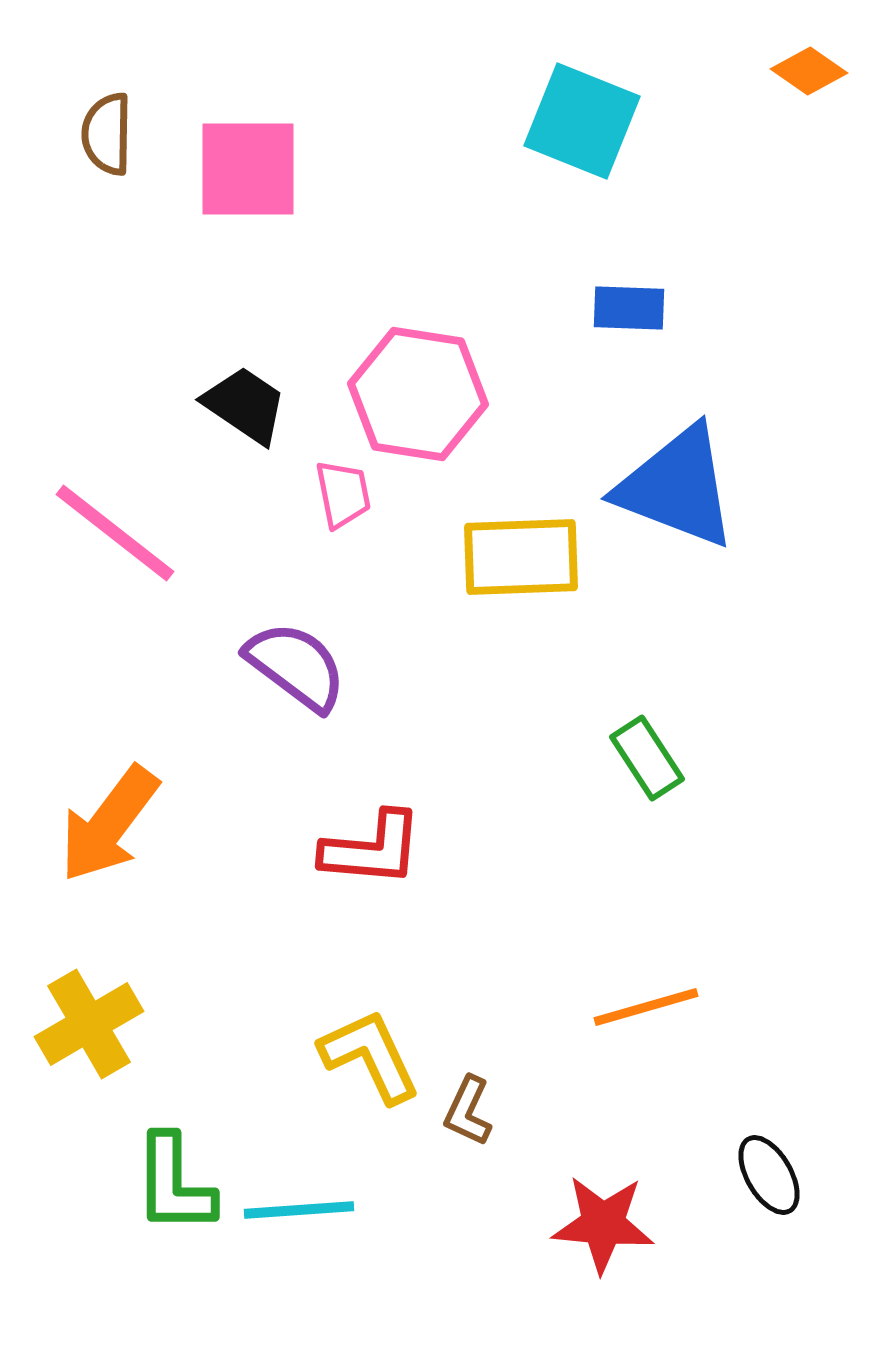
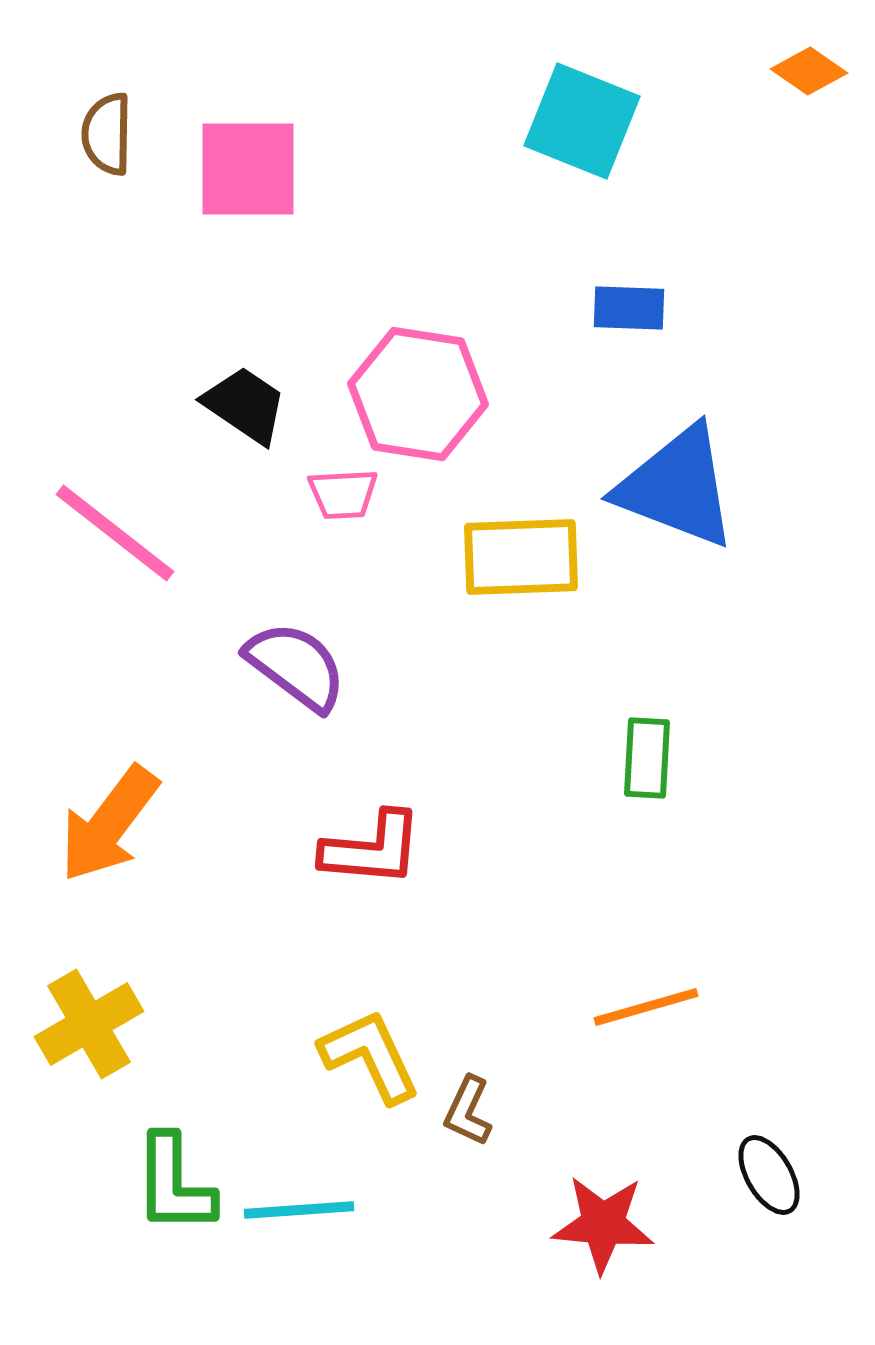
pink trapezoid: rotated 98 degrees clockwise
green rectangle: rotated 36 degrees clockwise
